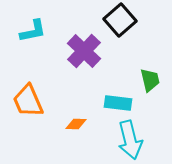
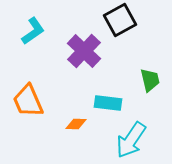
black square: rotated 12 degrees clockwise
cyan L-shape: rotated 24 degrees counterclockwise
cyan rectangle: moved 10 px left
cyan arrow: moved 1 px right; rotated 48 degrees clockwise
